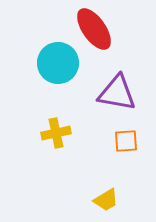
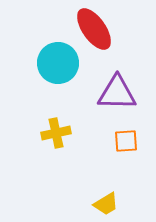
purple triangle: rotated 9 degrees counterclockwise
yellow trapezoid: moved 4 px down
